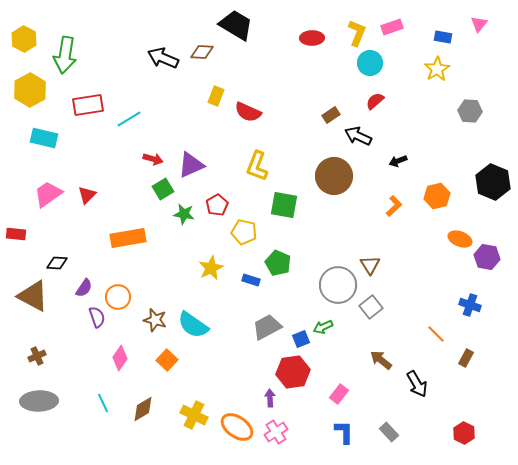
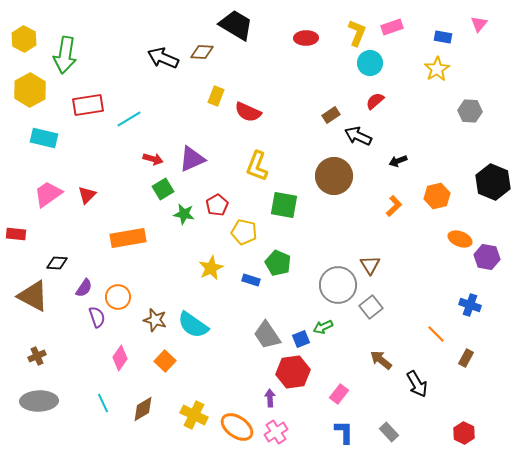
red ellipse at (312, 38): moved 6 px left
purple triangle at (191, 165): moved 1 px right, 6 px up
gray trapezoid at (267, 327): moved 8 px down; rotated 96 degrees counterclockwise
orange square at (167, 360): moved 2 px left, 1 px down
